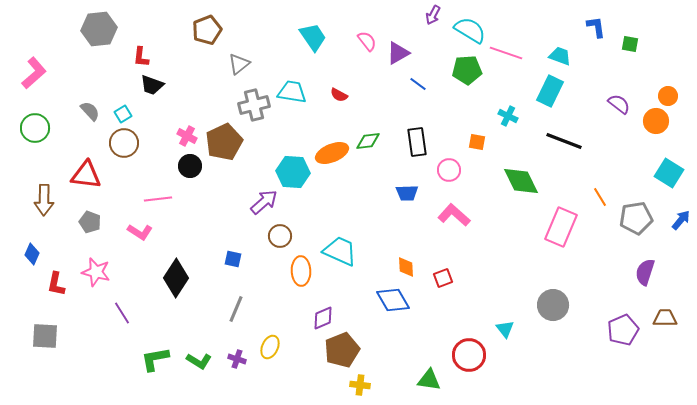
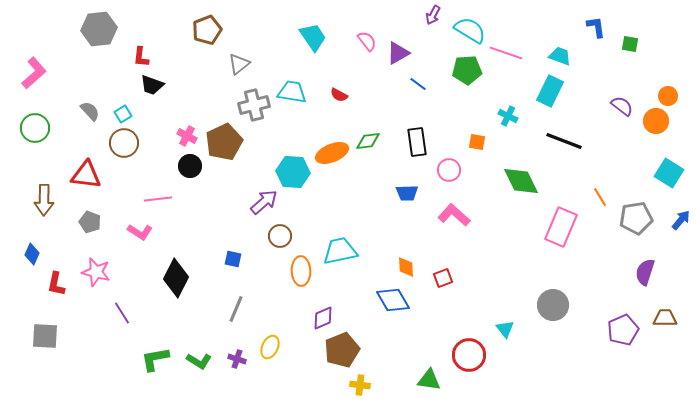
purple semicircle at (619, 104): moved 3 px right, 2 px down
cyan trapezoid at (340, 251): rotated 36 degrees counterclockwise
black diamond at (176, 278): rotated 6 degrees counterclockwise
